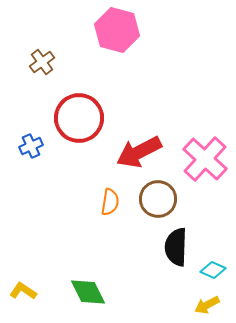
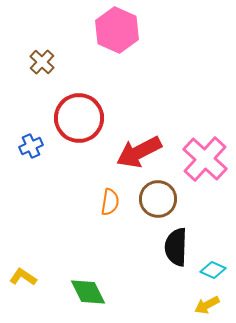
pink hexagon: rotated 9 degrees clockwise
brown cross: rotated 10 degrees counterclockwise
yellow L-shape: moved 14 px up
